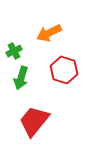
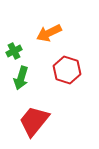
red hexagon: moved 3 px right
